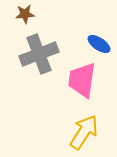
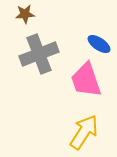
pink trapezoid: moved 4 px right; rotated 27 degrees counterclockwise
